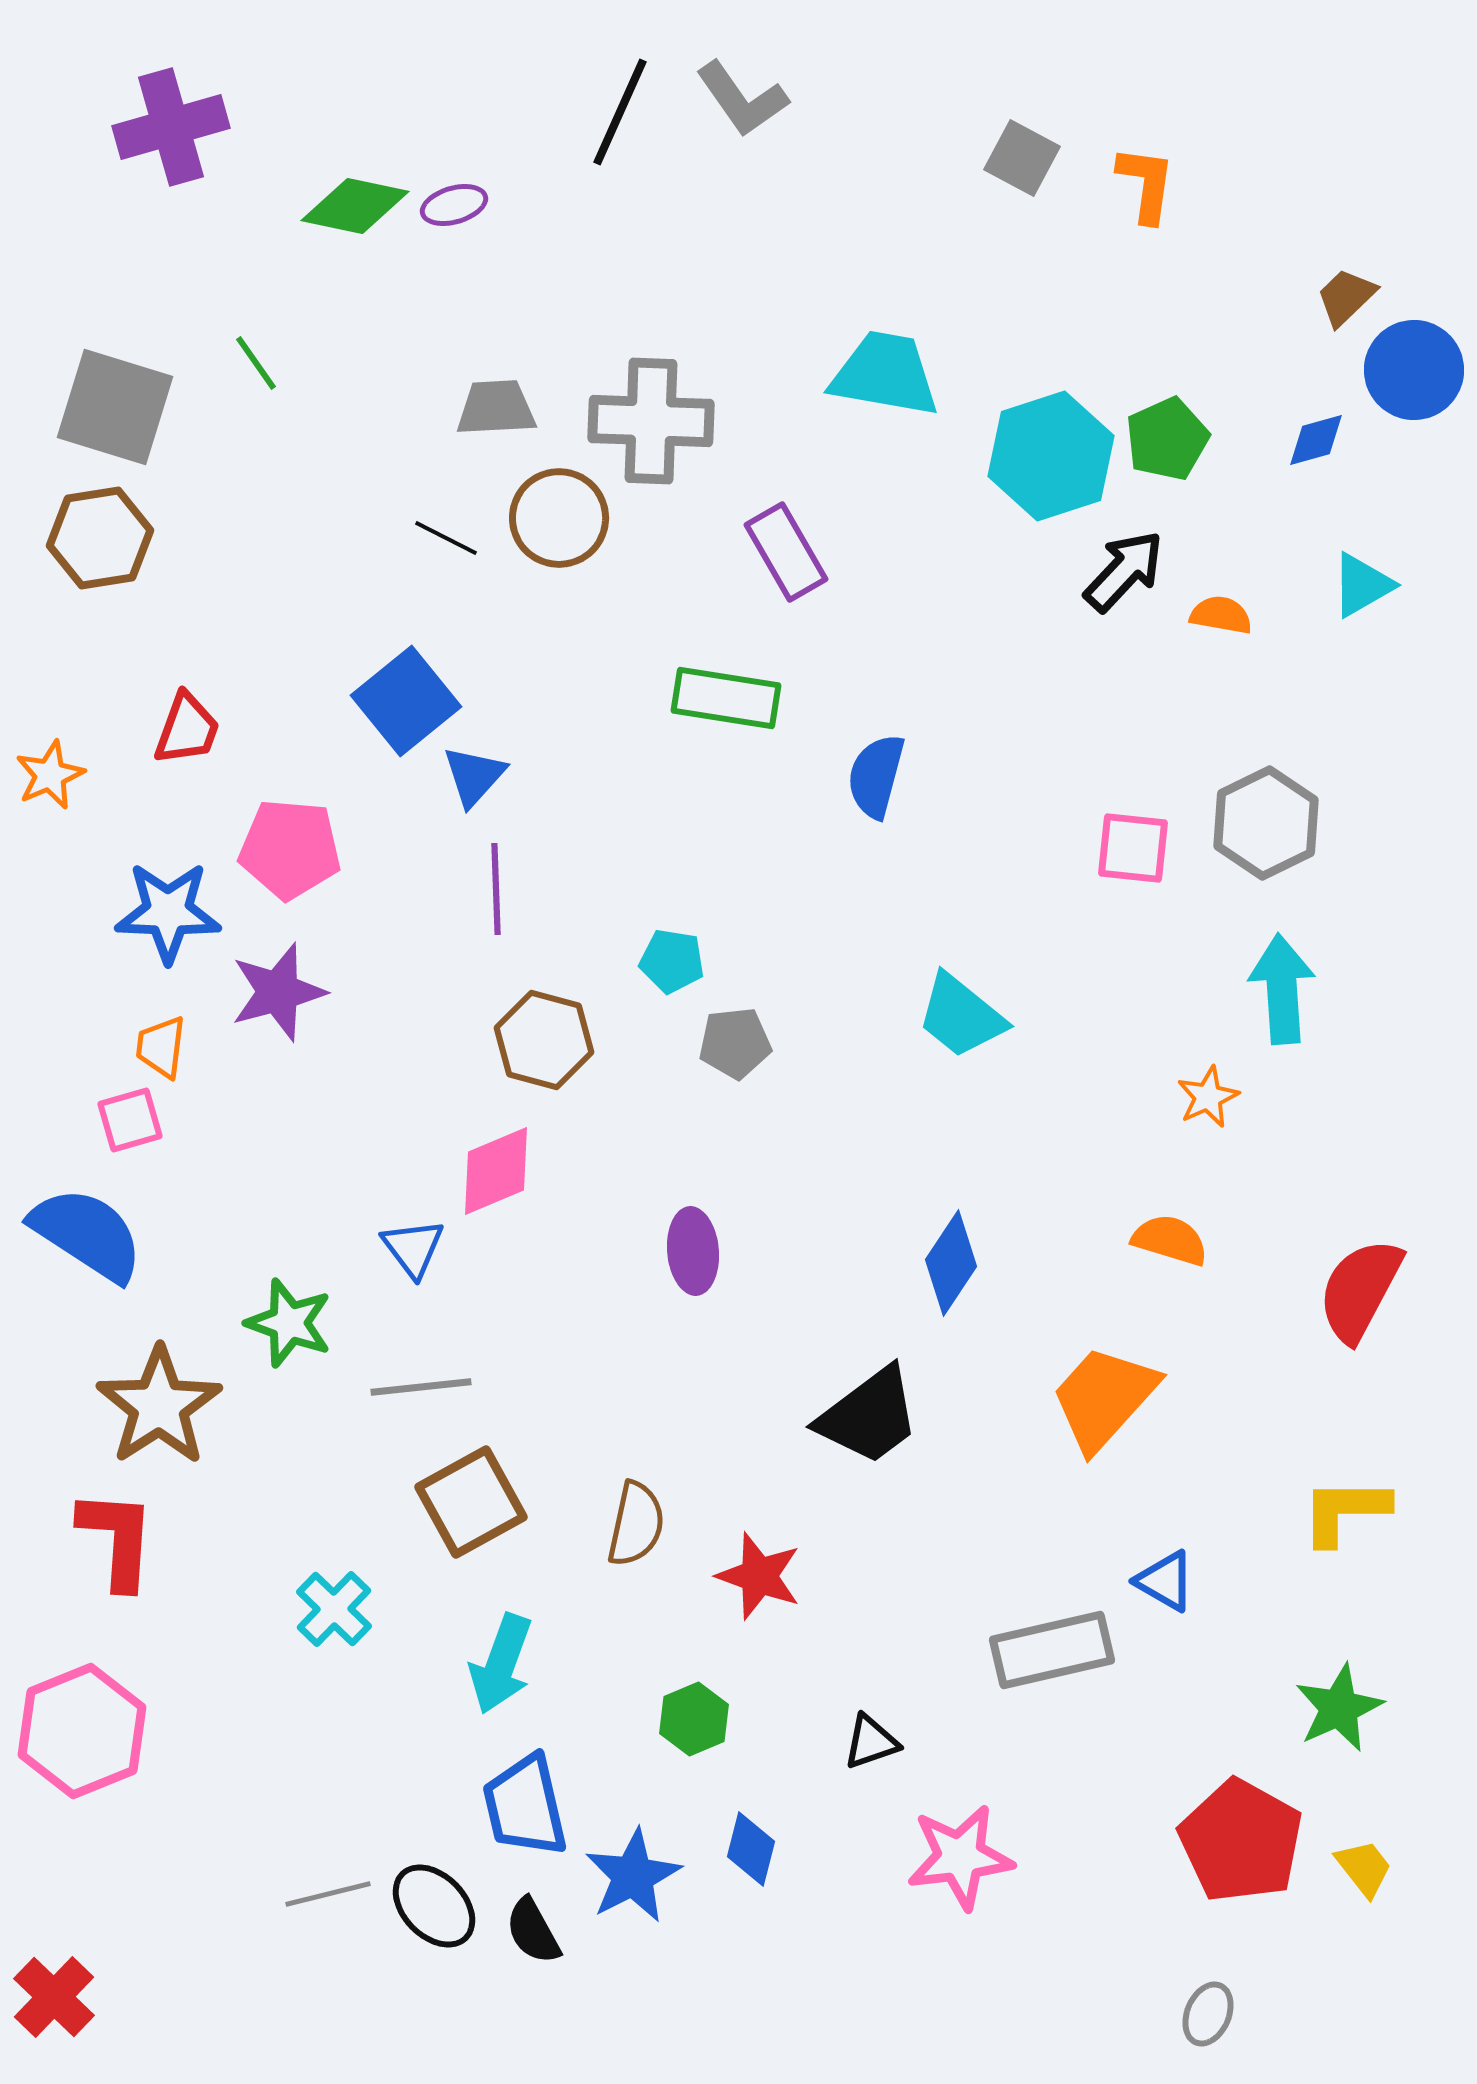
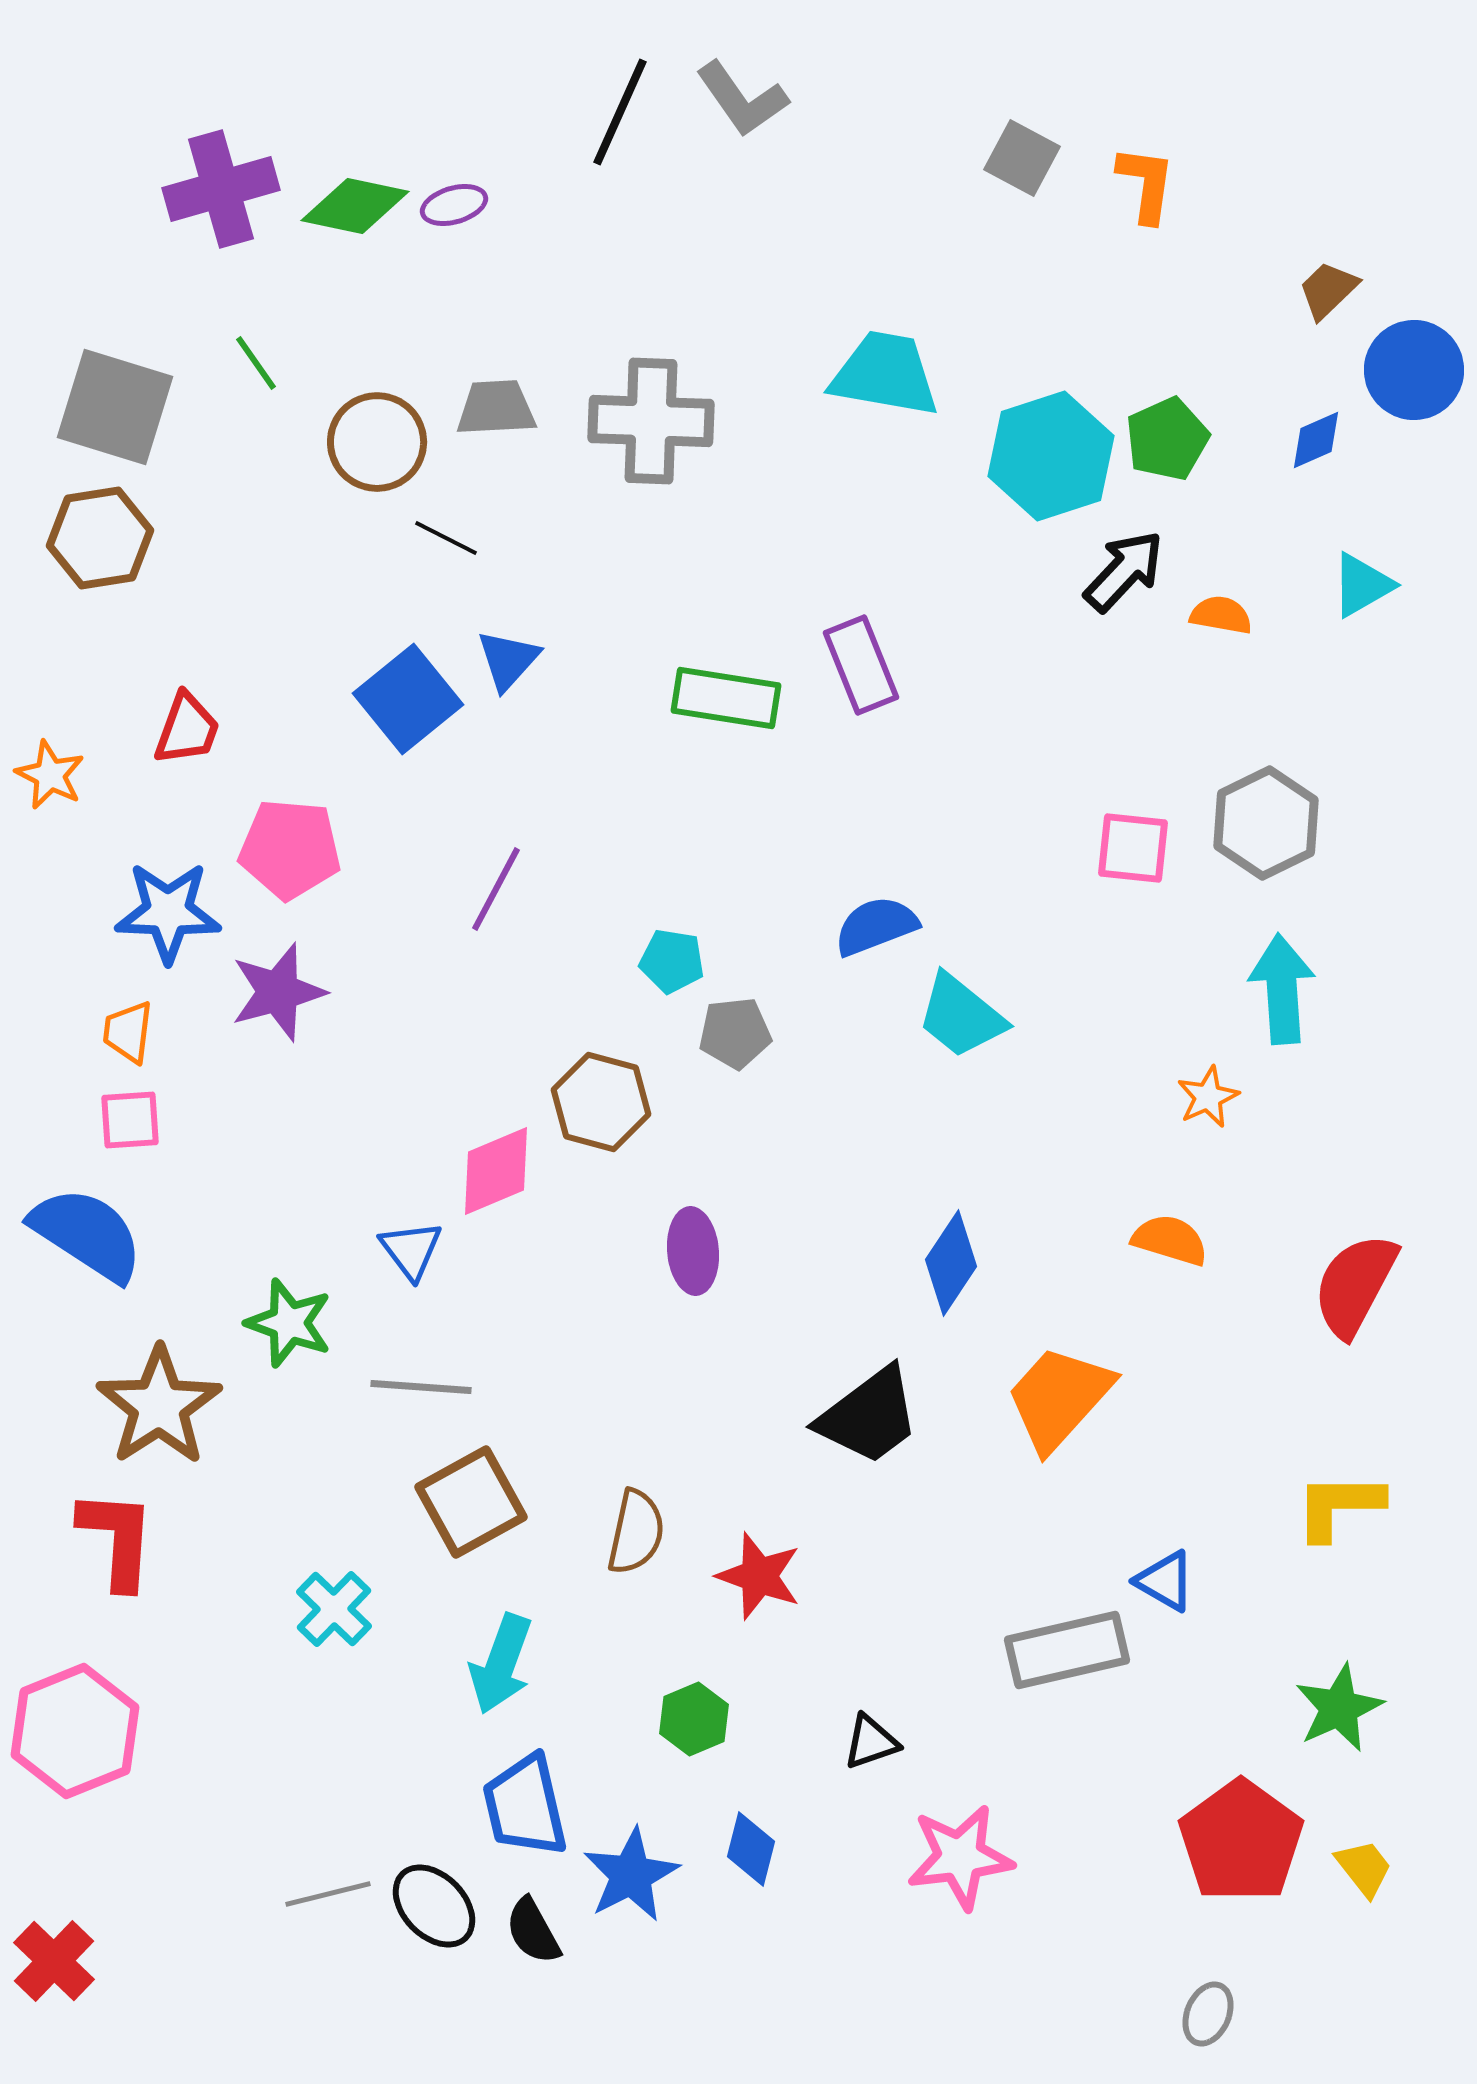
purple cross at (171, 127): moved 50 px right, 62 px down
brown trapezoid at (1346, 297): moved 18 px left, 7 px up
blue diamond at (1316, 440): rotated 8 degrees counterclockwise
brown circle at (559, 518): moved 182 px left, 76 px up
purple rectangle at (786, 552): moved 75 px right, 113 px down; rotated 8 degrees clockwise
blue square at (406, 701): moved 2 px right, 2 px up
orange star at (50, 775): rotated 22 degrees counterclockwise
blue triangle at (474, 776): moved 34 px right, 116 px up
blue semicircle at (876, 776): moved 150 px down; rotated 54 degrees clockwise
purple line at (496, 889): rotated 30 degrees clockwise
brown hexagon at (544, 1040): moved 57 px right, 62 px down
gray pentagon at (735, 1043): moved 10 px up
orange trapezoid at (161, 1047): moved 33 px left, 15 px up
pink square at (130, 1120): rotated 12 degrees clockwise
blue triangle at (413, 1248): moved 2 px left, 2 px down
red semicircle at (1360, 1290): moved 5 px left, 5 px up
gray line at (421, 1387): rotated 10 degrees clockwise
orange trapezoid at (1104, 1398): moved 45 px left
yellow L-shape at (1345, 1511): moved 6 px left, 5 px up
brown semicircle at (636, 1524): moved 8 px down
gray rectangle at (1052, 1650): moved 15 px right
pink hexagon at (82, 1731): moved 7 px left
red pentagon at (1241, 1841): rotated 7 degrees clockwise
blue star at (633, 1876): moved 2 px left, 1 px up
red cross at (54, 1997): moved 36 px up
